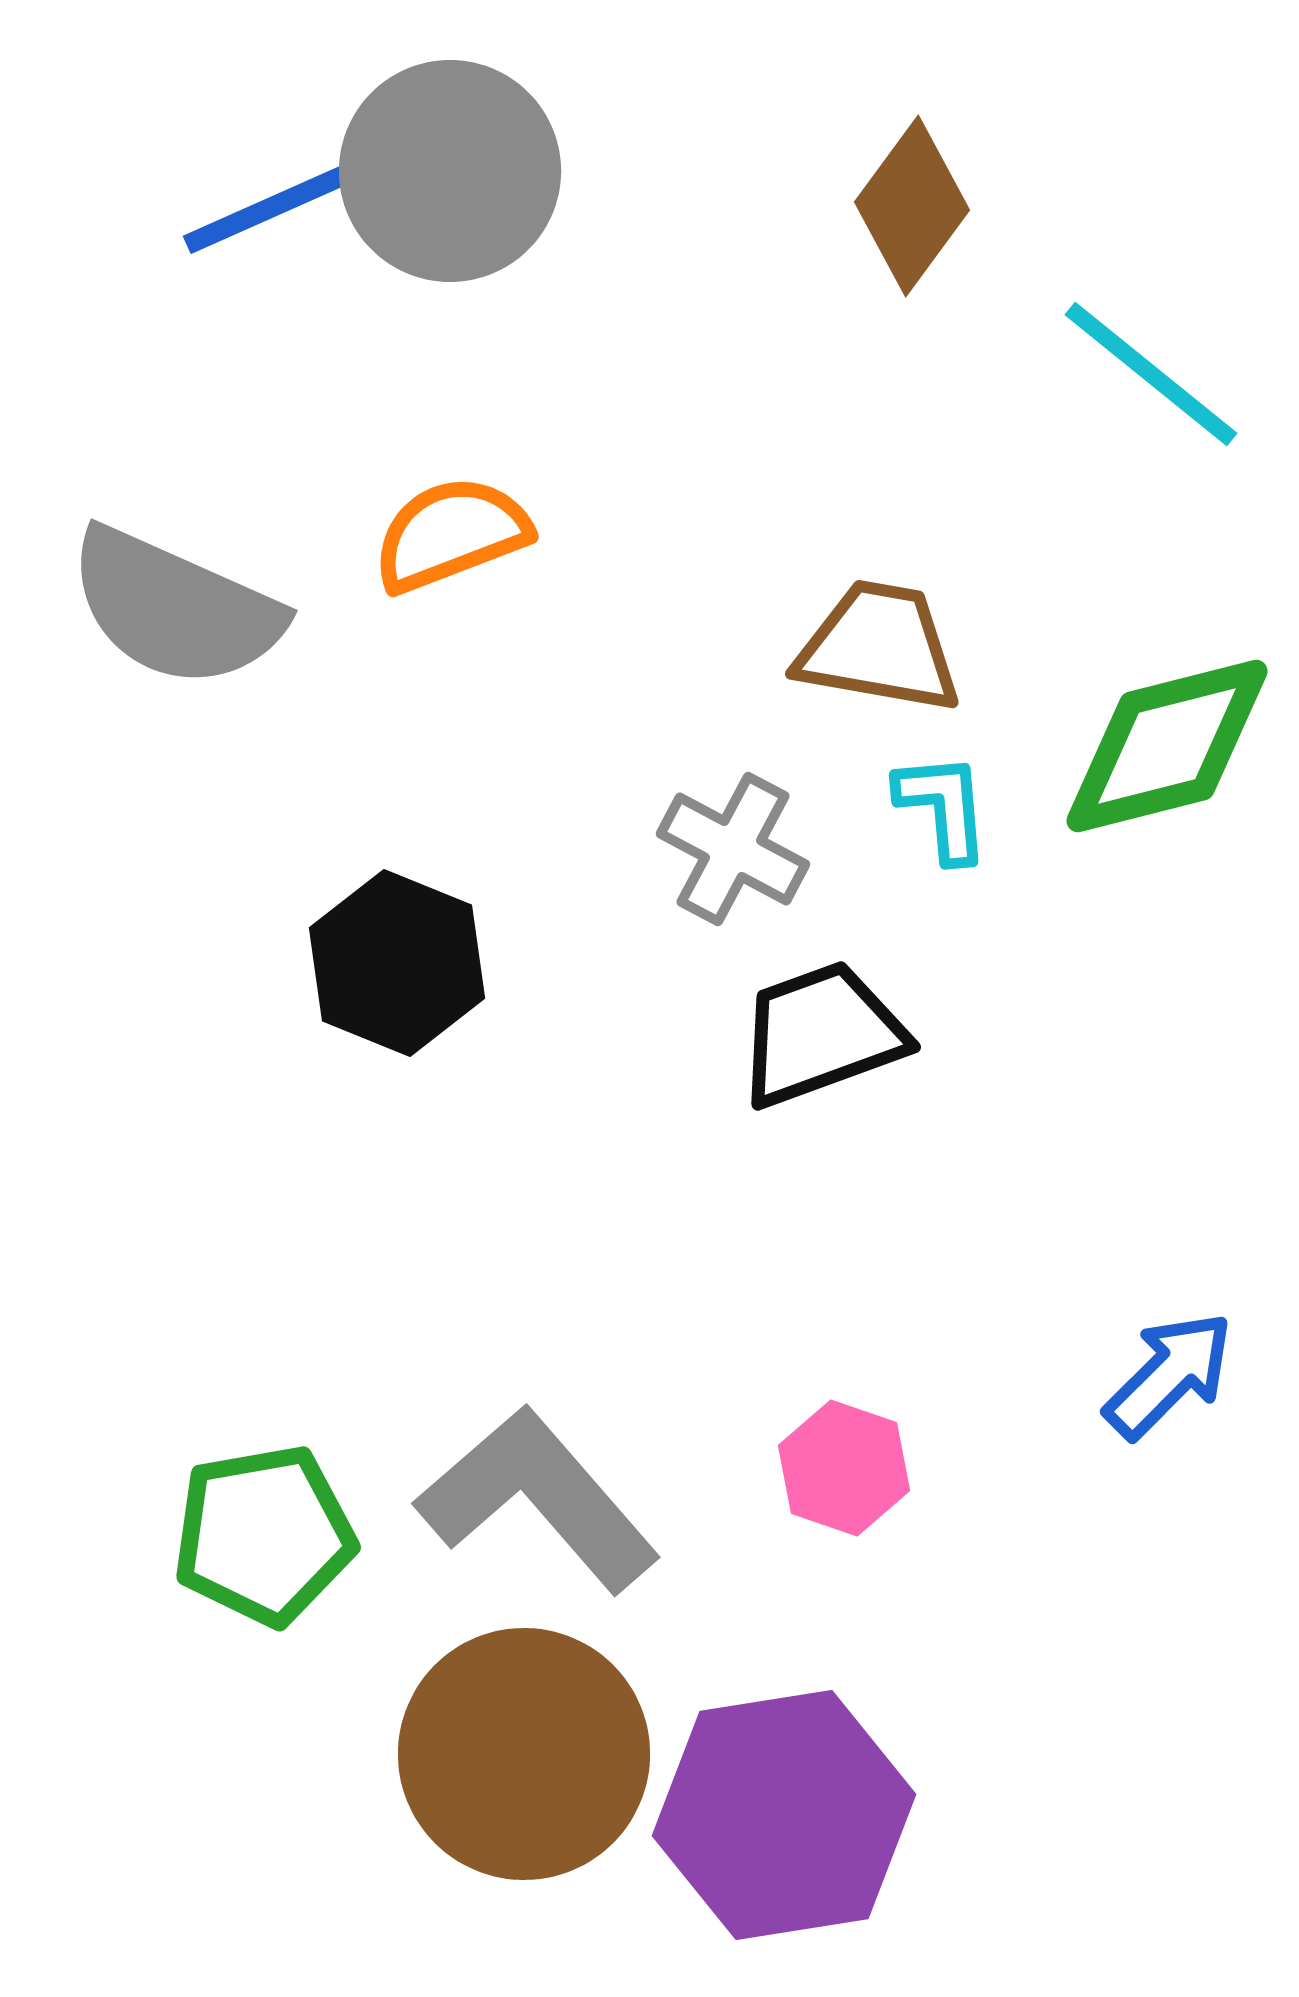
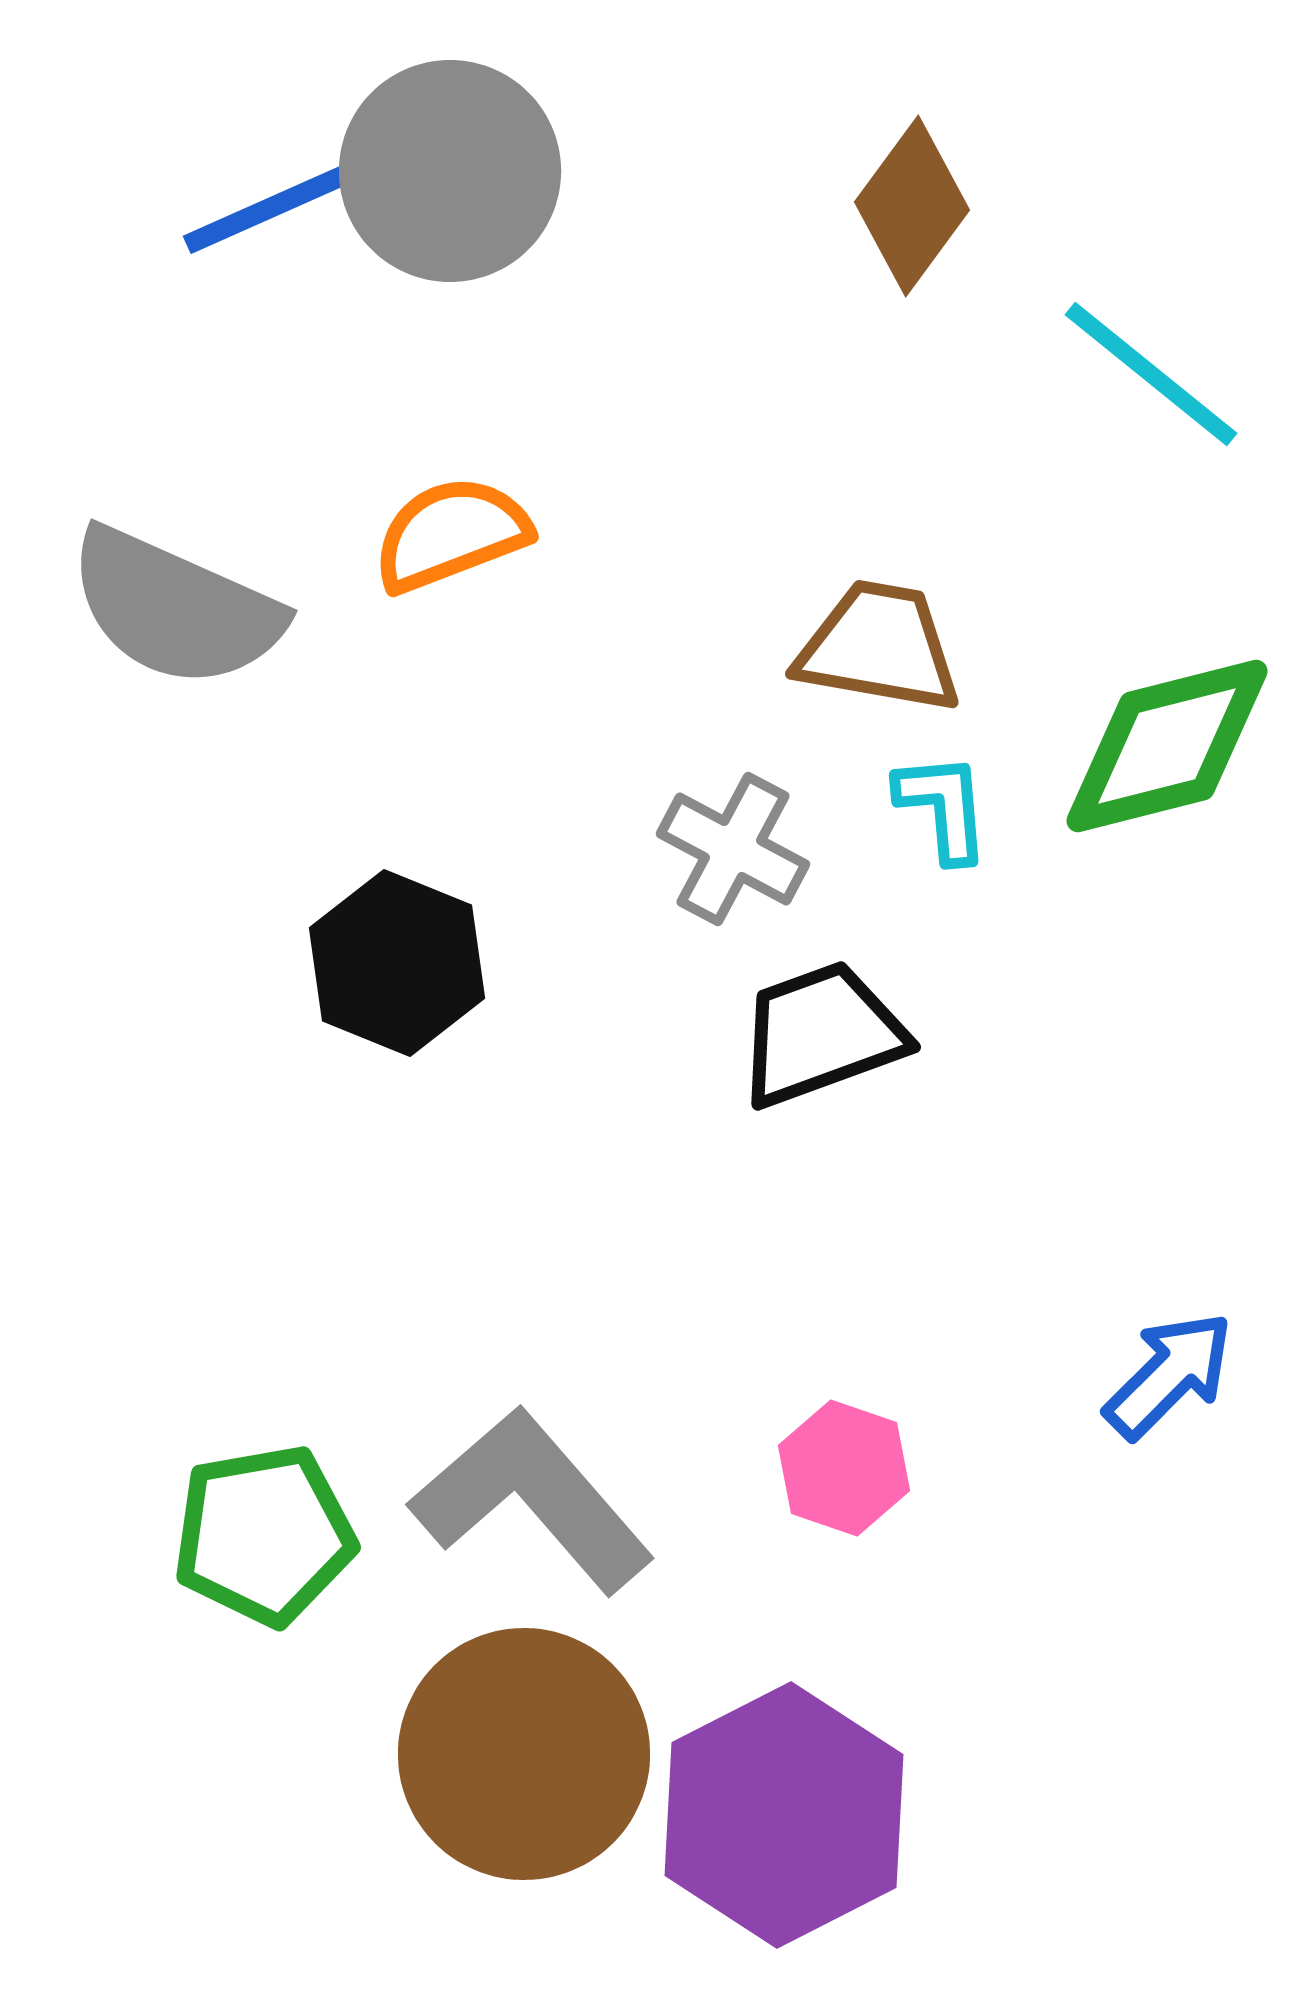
gray L-shape: moved 6 px left, 1 px down
purple hexagon: rotated 18 degrees counterclockwise
